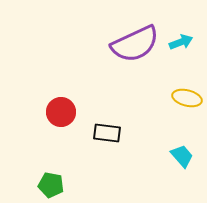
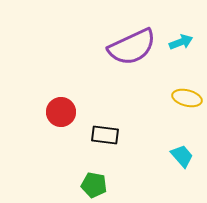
purple semicircle: moved 3 px left, 3 px down
black rectangle: moved 2 px left, 2 px down
green pentagon: moved 43 px right
